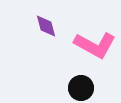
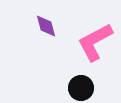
pink L-shape: moved 3 px up; rotated 123 degrees clockwise
